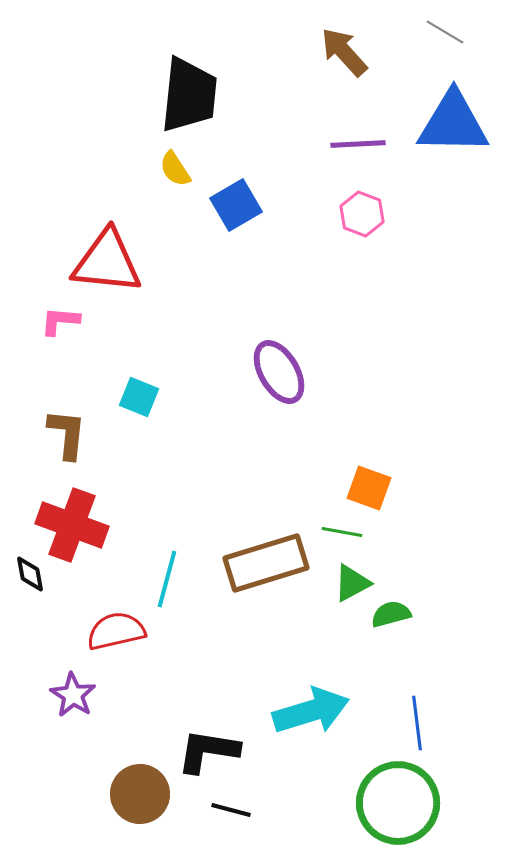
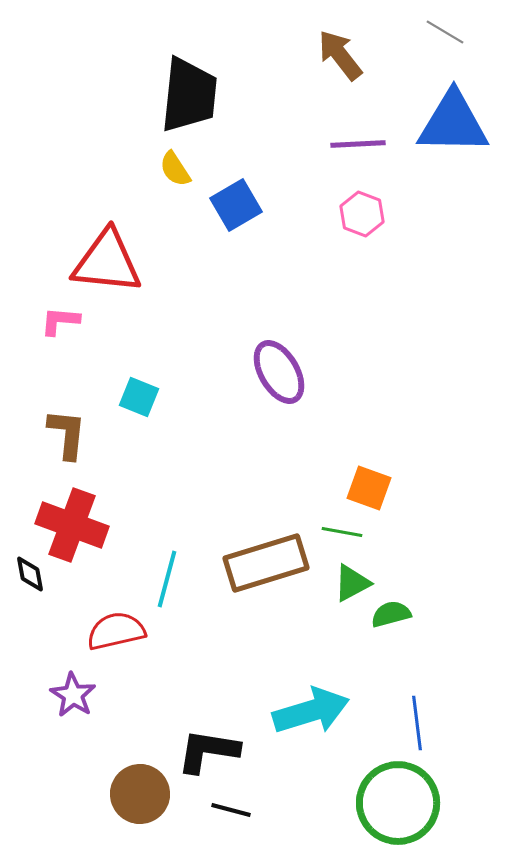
brown arrow: moved 4 px left, 3 px down; rotated 4 degrees clockwise
